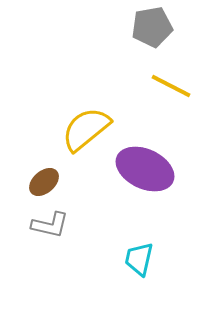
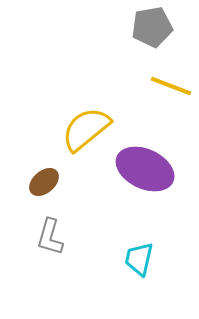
yellow line: rotated 6 degrees counterclockwise
gray L-shape: moved 12 px down; rotated 93 degrees clockwise
